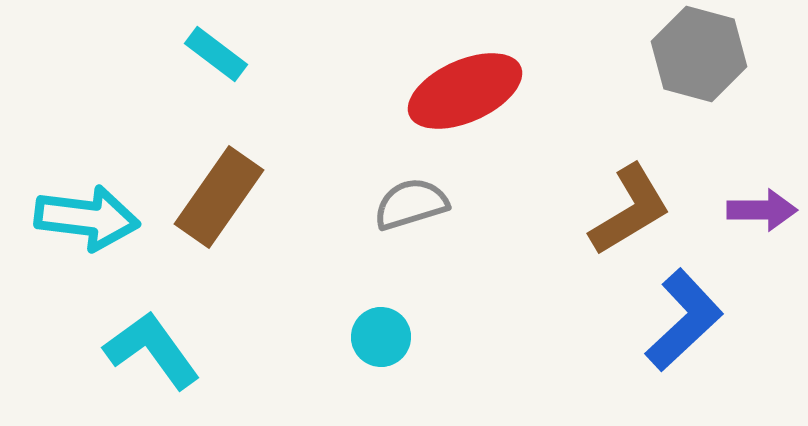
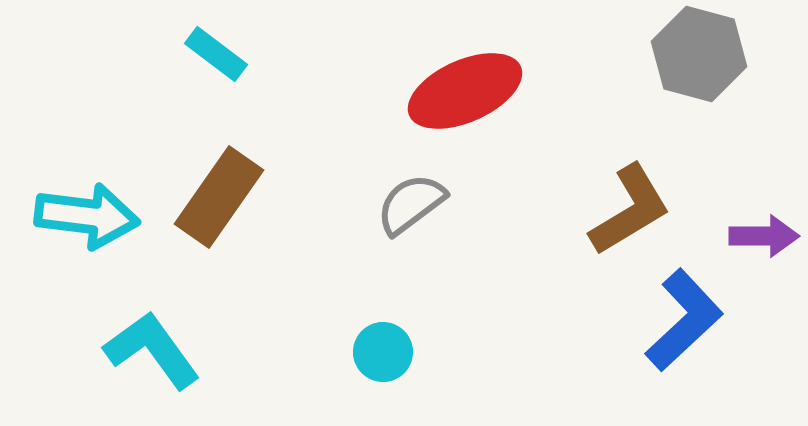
gray semicircle: rotated 20 degrees counterclockwise
purple arrow: moved 2 px right, 26 px down
cyan arrow: moved 2 px up
cyan circle: moved 2 px right, 15 px down
